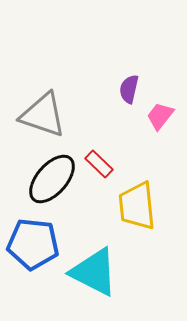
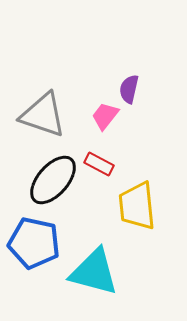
pink trapezoid: moved 55 px left
red rectangle: rotated 16 degrees counterclockwise
black ellipse: moved 1 px right, 1 px down
blue pentagon: moved 1 px right, 1 px up; rotated 6 degrees clockwise
cyan triangle: rotated 12 degrees counterclockwise
